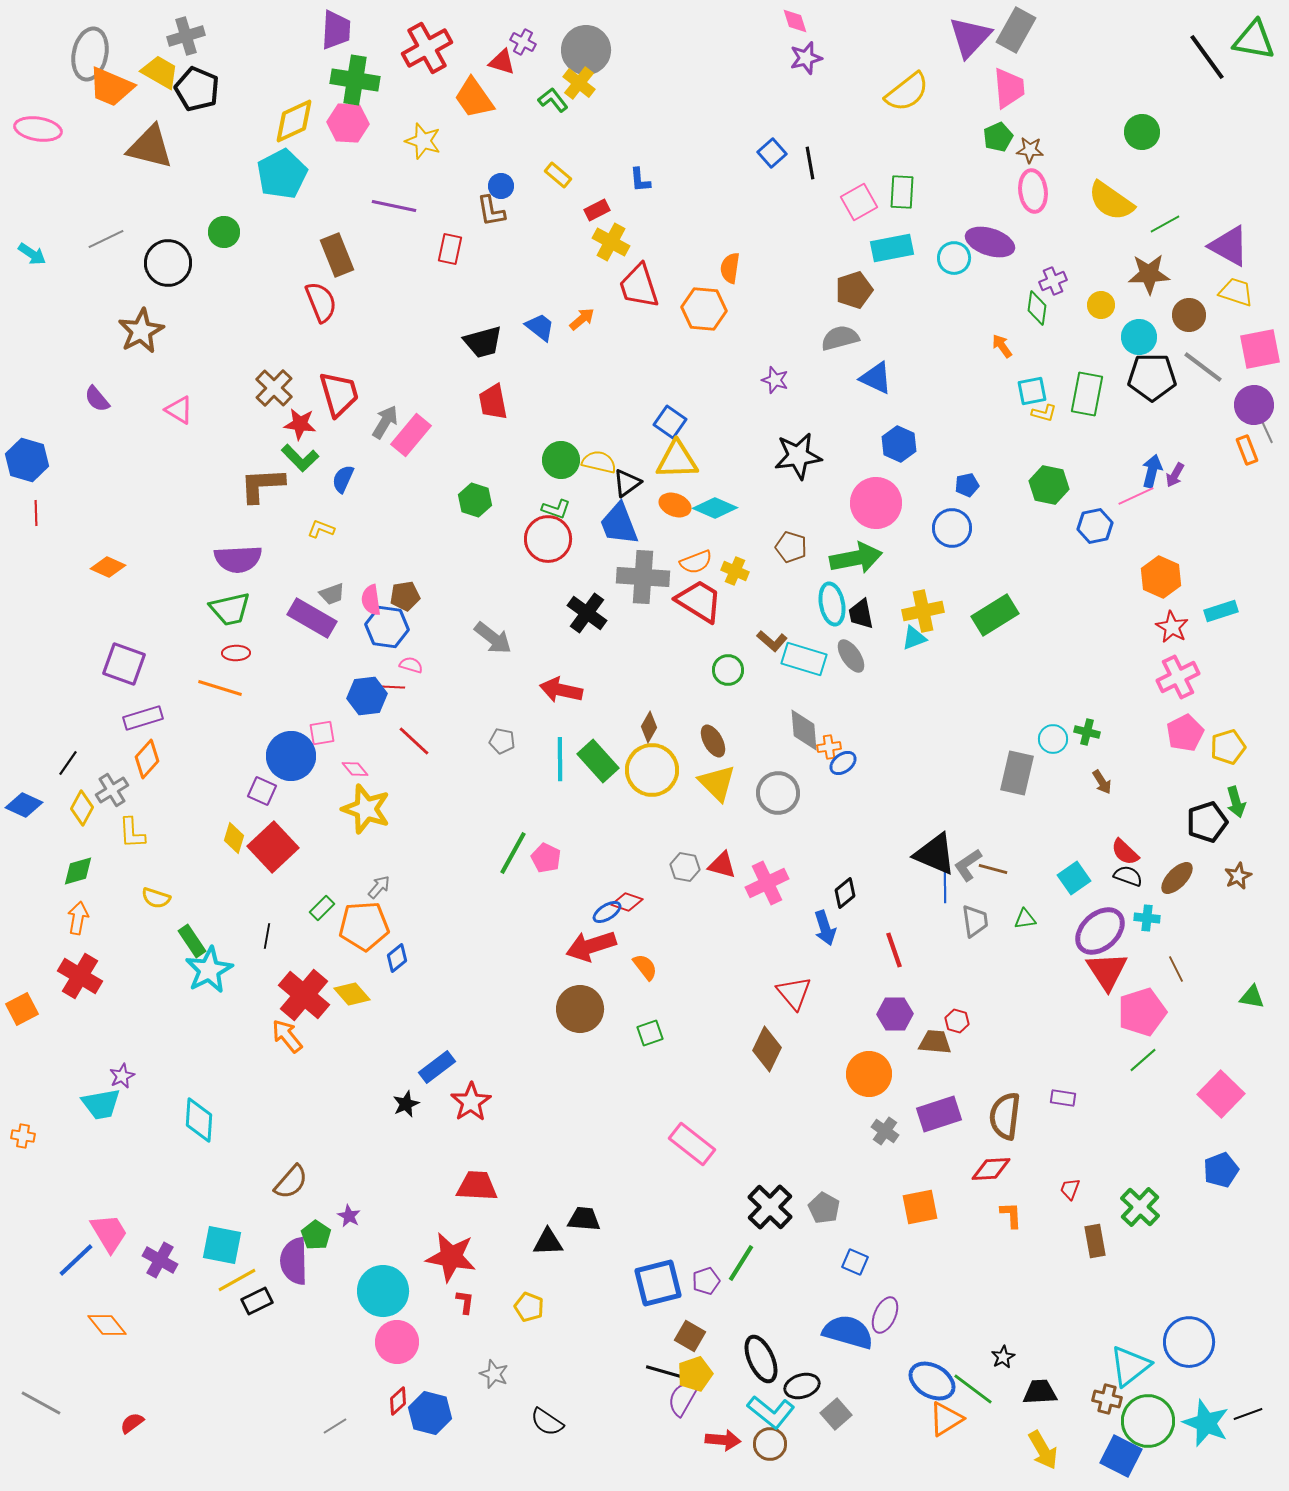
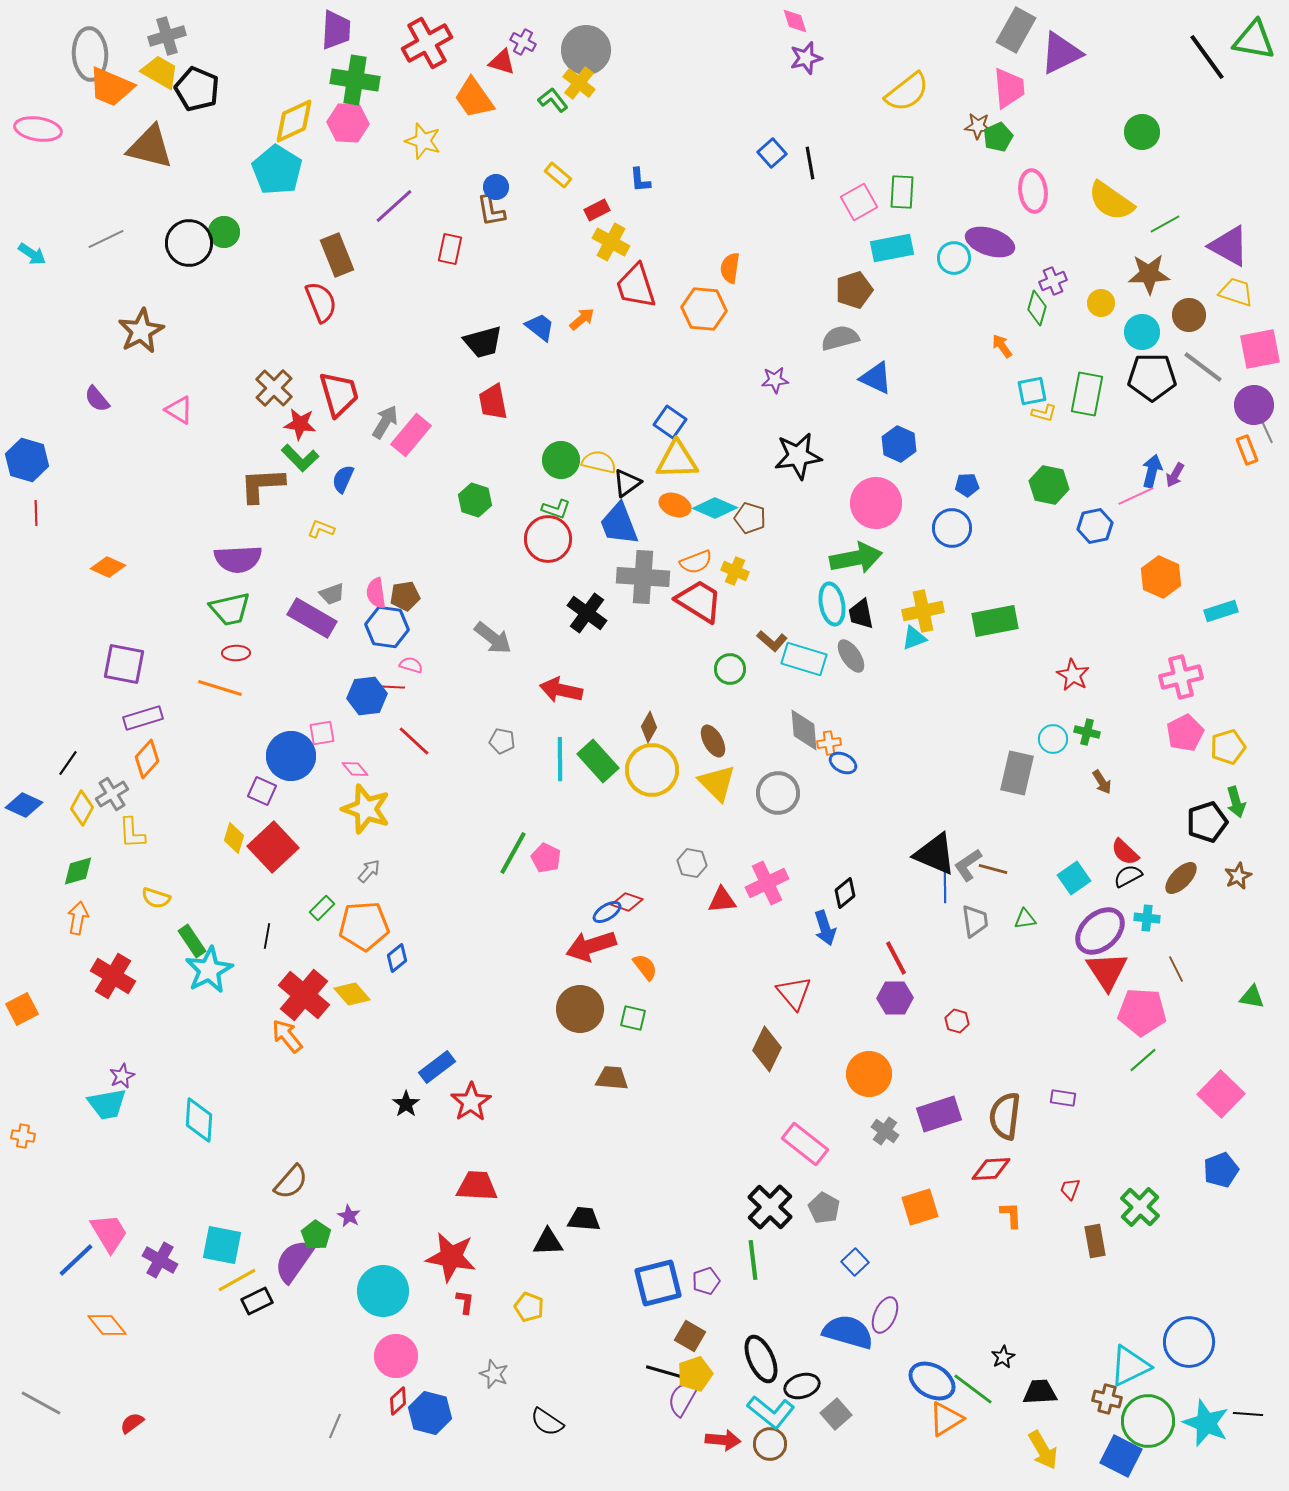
gray cross at (186, 36): moved 19 px left
purple triangle at (970, 37): moved 91 px right, 16 px down; rotated 21 degrees clockwise
red cross at (427, 48): moved 5 px up
gray ellipse at (90, 54): rotated 15 degrees counterclockwise
brown star at (1030, 150): moved 52 px left, 24 px up
cyan pentagon at (282, 174): moved 5 px left, 4 px up; rotated 12 degrees counterclockwise
blue circle at (501, 186): moved 5 px left, 1 px down
purple line at (394, 206): rotated 54 degrees counterclockwise
black circle at (168, 263): moved 21 px right, 20 px up
red trapezoid at (639, 286): moved 3 px left
yellow circle at (1101, 305): moved 2 px up
green diamond at (1037, 308): rotated 8 degrees clockwise
cyan circle at (1139, 337): moved 3 px right, 5 px up
purple star at (775, 380): rotated 24 degrees counterclockwise
blue pentagon at (967, 485): rotated 10 degrees clockwise
brown pentagon at (791, 547): moved 41 px left, 29 px up
pink semicircle at (371, 600): moved 5 px right, 7 px up
green rectangle at (995, 615): moved 6 px down; rotated 21 degrees clockwise
red star at (1172, 627): moved 99 px left, 48 px down
purple square at (124, 664): rotated 9 degrees counterclockwise
green circle at (728, 670): moved 2 px right, 1 px up
pink cross at (1178, 677): moved 3 px right; rotated 12 degrees clockwise
orange cross at (829, 747): moved 4 px up
blue ellipse at (843, 763): rotated 64 degrees clockwise
gray cross at (112, 790): moved 4 px down
red triangle at (722, 865): moved 35 px down; rotated 20 degrees counterclockwise
gray hexagon at (685, 867): moved 7 px right, 4 px up
black semicircle at (1128, 876): rotated 48 degrees counterclockwise
brown ellipse at (1177, 878): moved 4 px right
gray arrow at (379, 887): moved 10 px left, 16 px up
red line at (894, 950): moved 2 px right, 8 px down; rotated 9 degrees counterclockwise
red cross at (80, 976): moved 33 px right
pink pentagon at (1142, 1012): rotated 21 degrees clockwise
purple hexagon at (895, 1014): moved 16 px up
green square at (650, 1033): moved 17 px left, 15 px up; rotated 32 degrees clockwise
brown trapezoid at (935, 1042): moved 323 px left, 36 px down
cyan trapezoid at (101, 1104): moved 6 px right
black star at (406, 1104): rotated 12 degrees counterclockwise
pink rectangle at (692, 1144): moved 113 px right
orange square at (920, 1207): rotated 6 degrees counterclockwise
purple semicircle at (294, 1261): rotated 36 degrees clockwise
blue square at (855, 1262): rotated 24 degrees clockwise
green line at (741, 1263): moved 12 px right, 3 px up; rotated 39 degrees counterclockwise
pink circle at (397, 1342): moved 1 px left, 14 px down
cyan triangle at (1130, 1366): rotated 12 degrees clockwise
black line at (1248, 1414): rotated 24 degrees clockwise
gray line at (335, 1426): rotated 35 degrees counterclockwise
